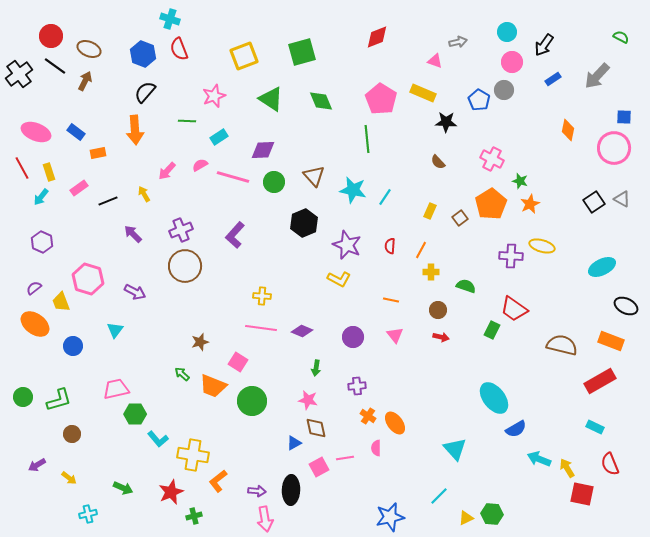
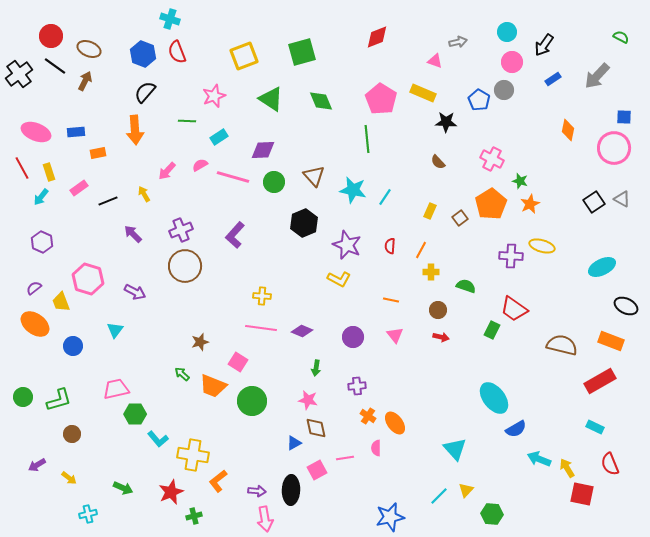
red semicircle at (179, 49): moved 2 px left, 3 px down
blue rectangle at (76, 132): rotated 42 degrees counterclockwise
pink square at (319, 467): moved 2 px left, 3 px down
yellow triangle at (466, 518): moved 28 px up; rotated 21 degrees counterclockwise
